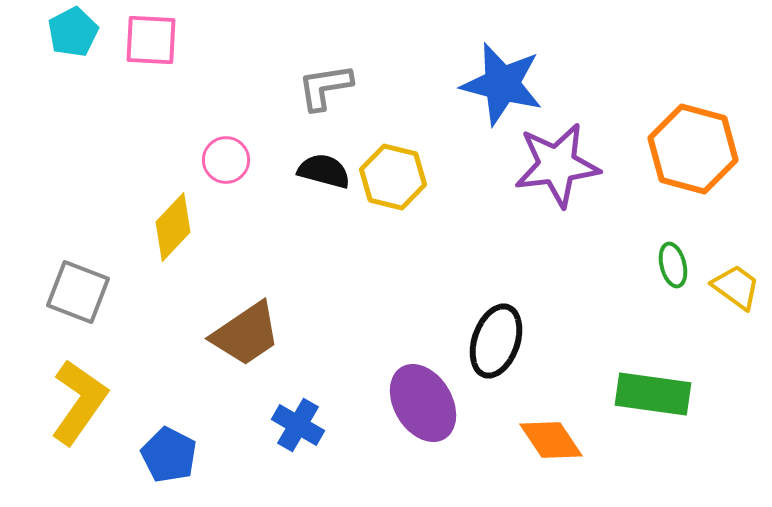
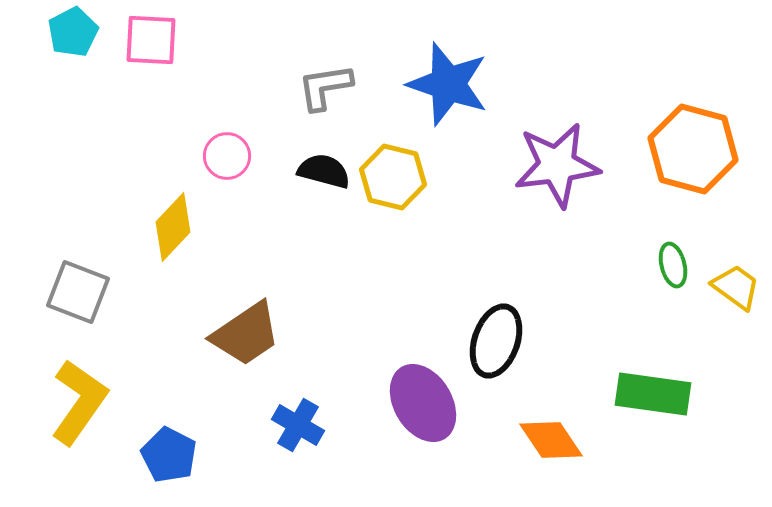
blue star: moved 54 px left; rotated 4 degrees clockwise
pink circle: moved 1 px right, 4 px up
